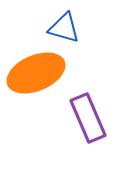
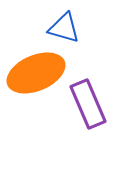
purple rectangle: moved 14 px up
